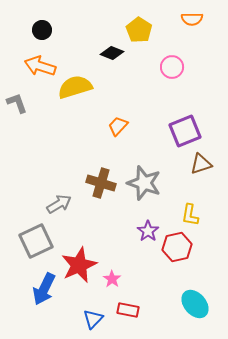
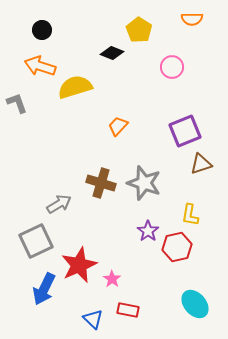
blue triangle: rotated 30 degrees counterclockwise
